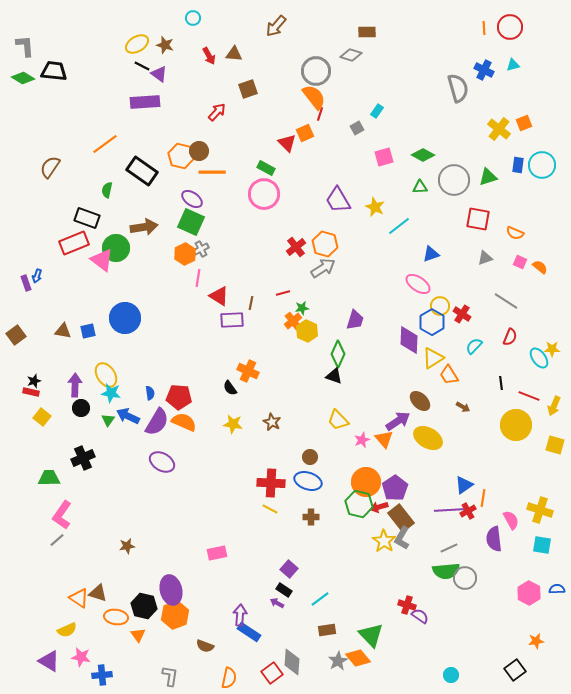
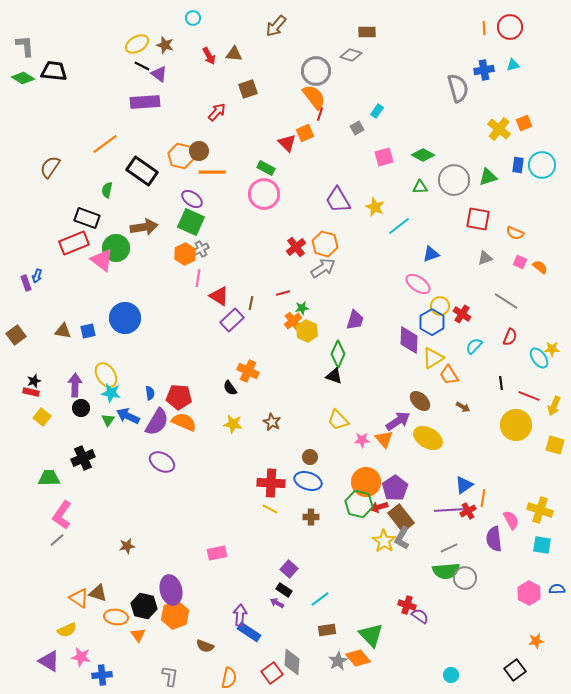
blue cross at (484, 70): rotated 36 degrees counterclockwise
purple rectangle at (232, 320): rotated 40 degrees counterclockwise
pink star at (362, 440): rotated 21 degrees clockwise
